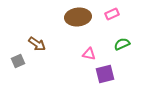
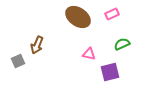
brown ellipse: rotated 40 degrees clockwise
brown arrow: moved 1 px down; rotated 78 degrees clockwise
purple square: moved 5 px right, 2 px up
